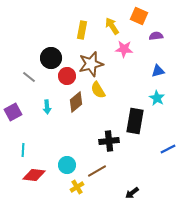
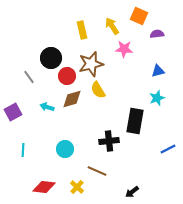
yellow rectangle: rotated 24 degrees counterclockwise
purple semicircle: moved 1 px right, 2 px up
gray line: rotated 16 degrees clockwise
cyan star: rotated 21 degrees clockwise
brown diamond: moved 4 px left, 3 px up; rotated 25 degrees clockwise
cyan arrow: rotated 112 degrees clockwise
cyan circle: moved 2 px left, 16 px up
brown line: rotated 54 degrees clockwise
red diamond: moved 10 px right, 12 px down
yellow cross: rotated 16 degrees counterclockwise
black arrow: moved 1 px up
